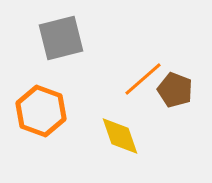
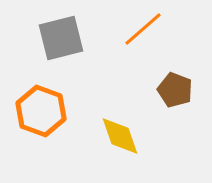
orange line: moved 50 px up
